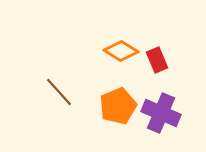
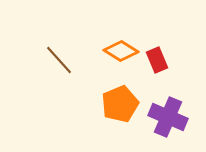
brown line: moved 32 px up
orange pentagon: moved 2 px right, 2 px up
purple cross: moved 7 px right, 4 px down
